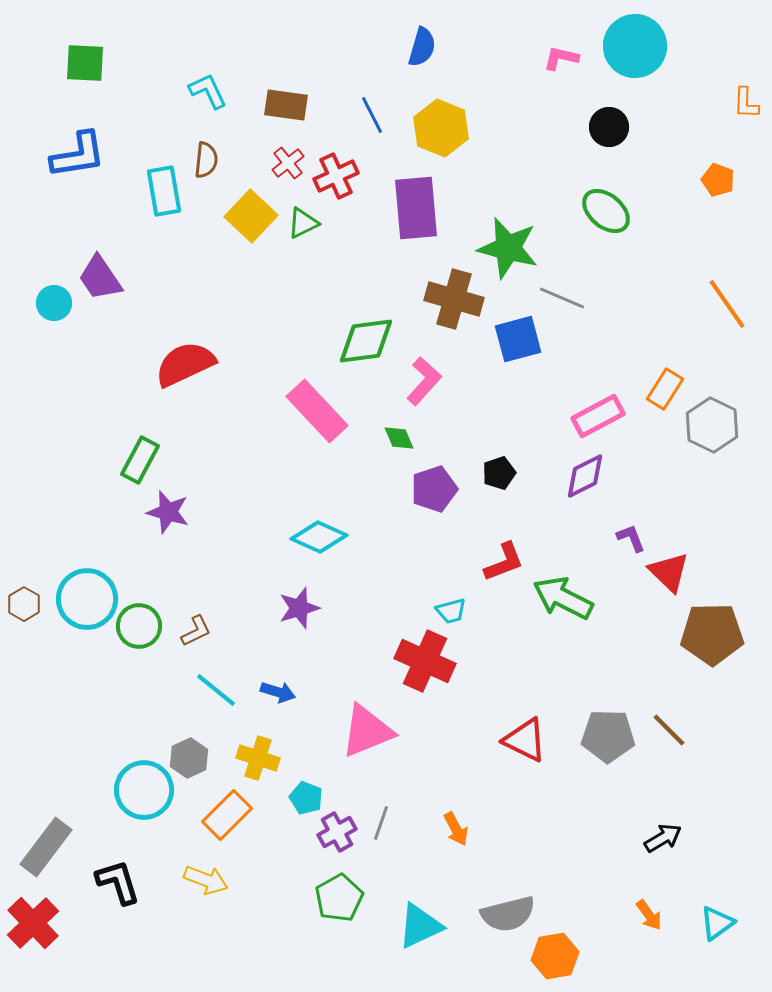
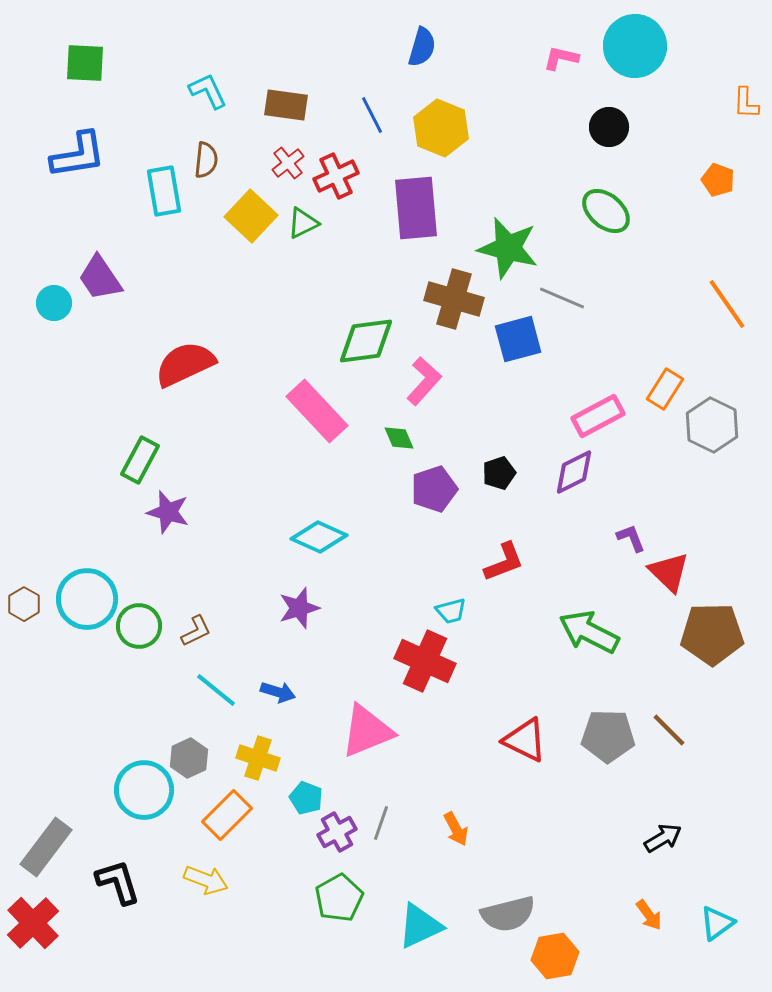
purple diamond at (585, 476): moved 11 px left, 4 px up
green arrow at (563, 598): moved 26 px right, 34 px down
